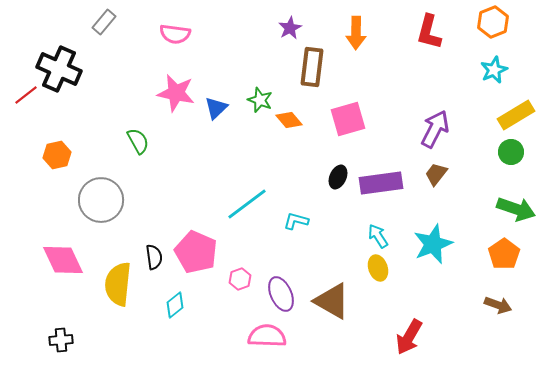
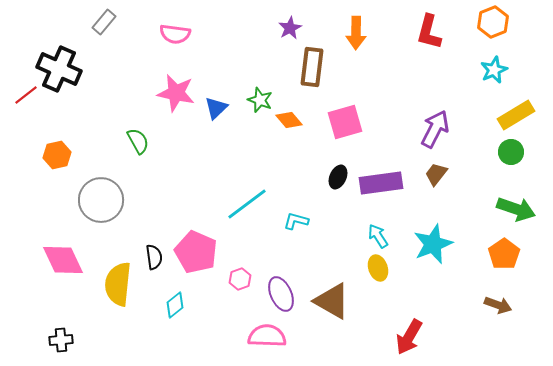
pink square at (348, 119): moved 3 px left, 3 px down
